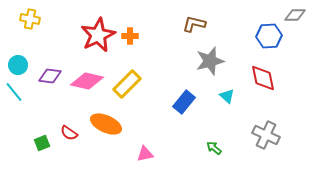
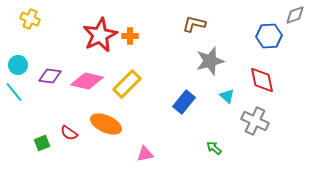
gray diamond: rotated 20 degrees counterclockwise
yellow cross: rotated 12 degrees clockwise
red star: moved 2 px right
red diamond: moved 1 px left, 2 px down
gray cross: moved 11 px left, 14 px up
